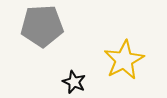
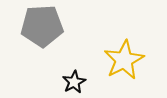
black star: rotated 20 degrees clockwise
